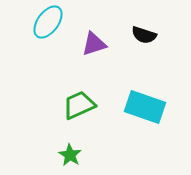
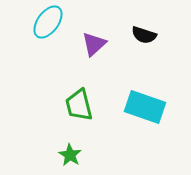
purple triangle: rotated 24 degrees counterclockwise
green trapezoid: rotated 80 degrees counterclockwise
